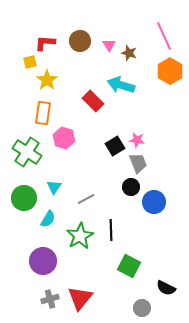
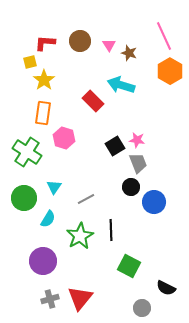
yellow star: moved 3 px left
